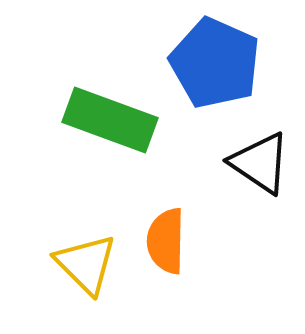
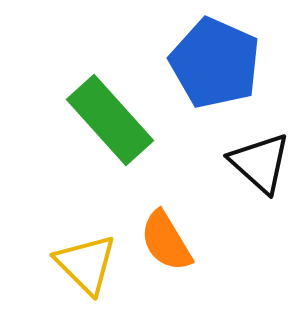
green rectangle: rotated 28 degrees clockwise
black triangle: rotated 8 degrees clockwise
orange semicircle: rotated 32 degrees counterclockwise
